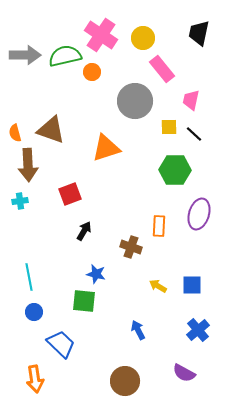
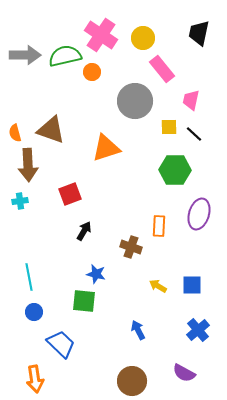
brown circle: moved 7 px right
